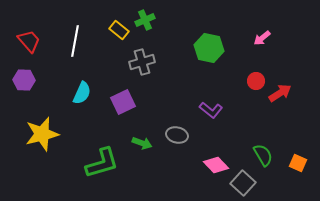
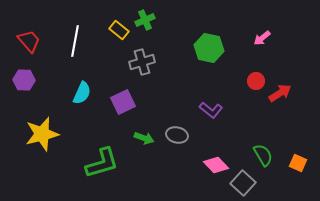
green arrow: moved 2 px right, 5 px up
